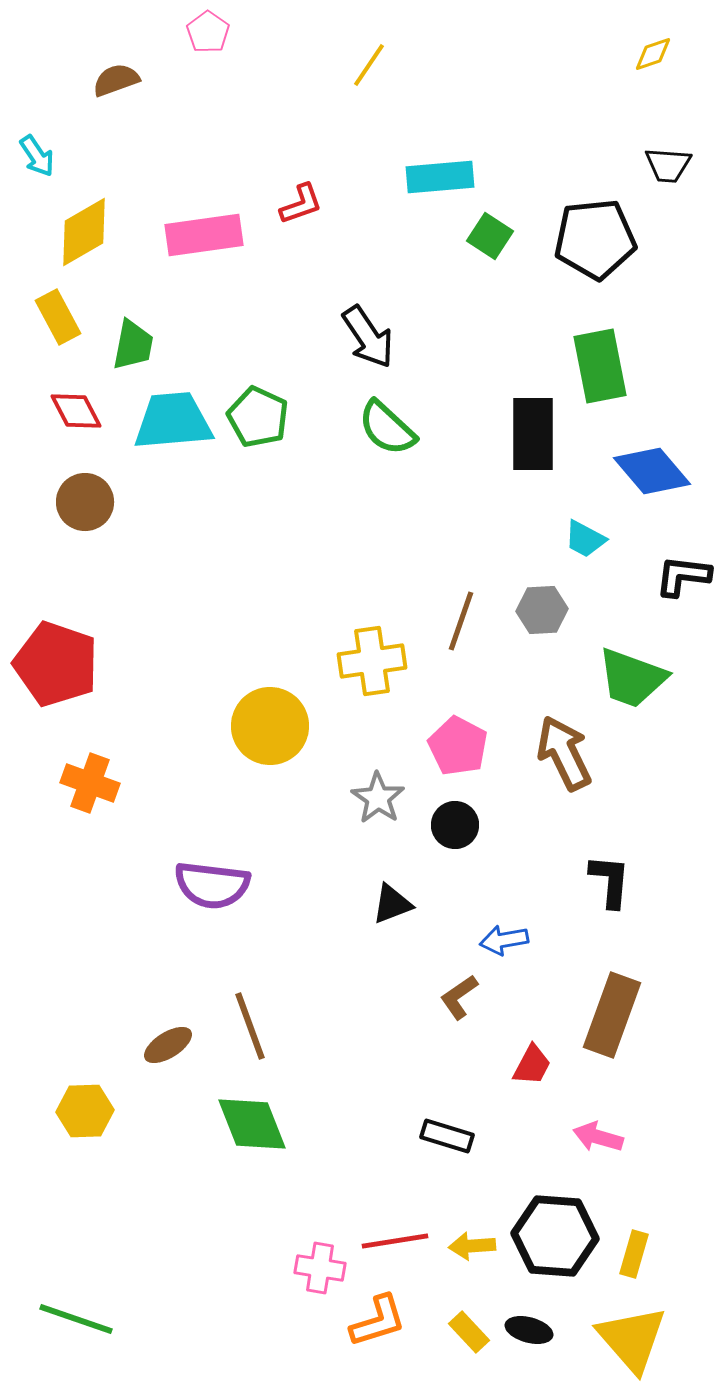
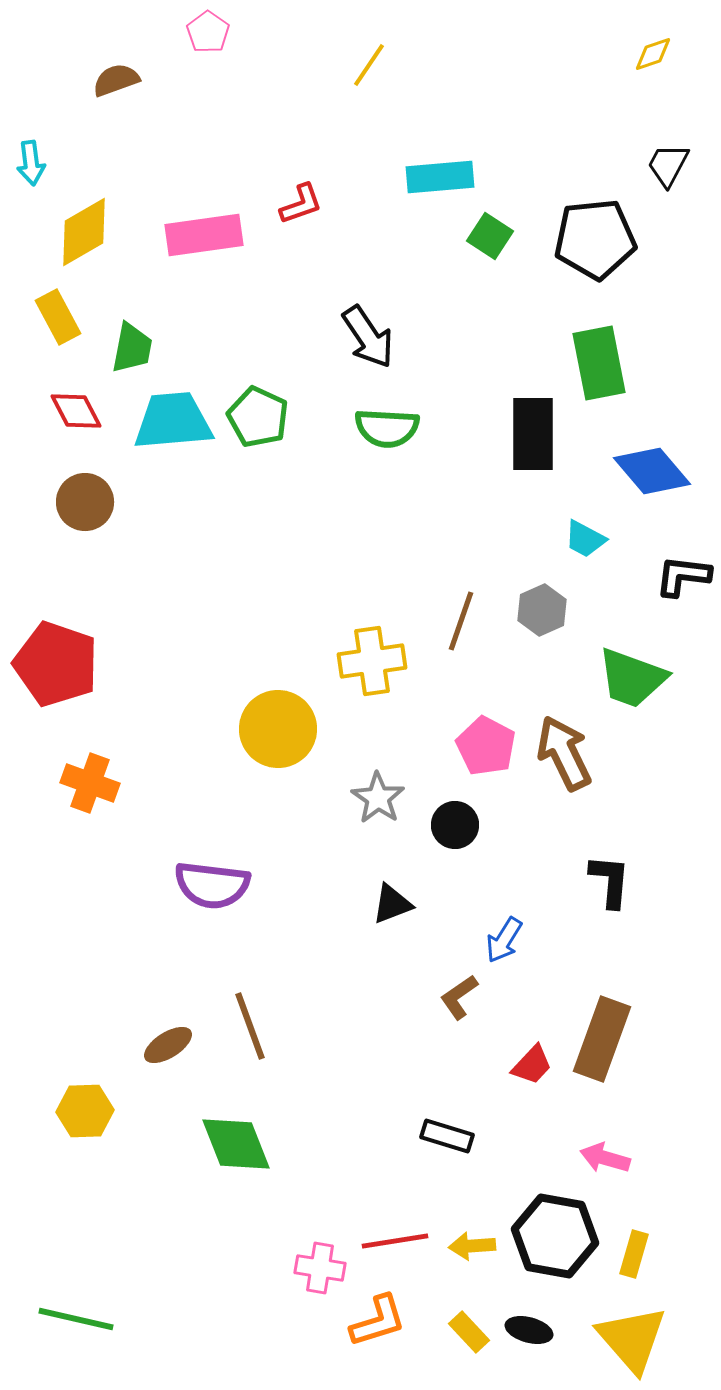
cyan arrow at (37, 156): moved 6 px left, 7 px down; rotated 27 degrees clockwise
black trapezoid at (668, 165): rotated 114 degrees clockwise
green trapezoid at (133, 345): moved 1 px left, 3 px down
green rectangle at (600, 366): moved 1 px left, 3 px up
green semicircle at (387, 428): rotated 40 degrees counterclockwise
gray hexagon at (542, 610): rotated 21 degrees counterclockwise
yellow circle at (270, 726): moved 8 px right, 3 px down
pink pentagon at (458, 746): moved 28 px right
blue arrow at (504, 940): rotated 48 degrees counterclockwise
brown rectangle at (612, 1015): moved 10 px left, 24 px down
red trapezoid at (532, 1065): rotated 15 degrees clockwise
green diamond at (252, 1124): moved 16 px left, 20 px down
pink arrow at (598, 1137): moved 7 px right, 21 px down
black hexagon at (555, 1236): rotated 6 degrees clockwise
green line at (76, 1319): rotated 6 degrees counterclockwise
